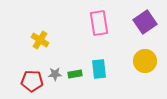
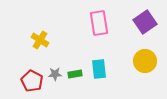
red pentagon: rotated 25 degrees clockwise
